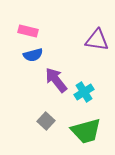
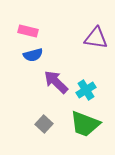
purple triangle: moved 1 px left, 2 px up
purple arrow: moved 2 px down; rotated 8 degrees counterclockwise
cyan cross: moved 2 px right, 2 px up
gray square: moved 2 px left, 3 px down
green trapezoid: moved 1 px left, 7 px up; rotated 36 degrees clockwise
